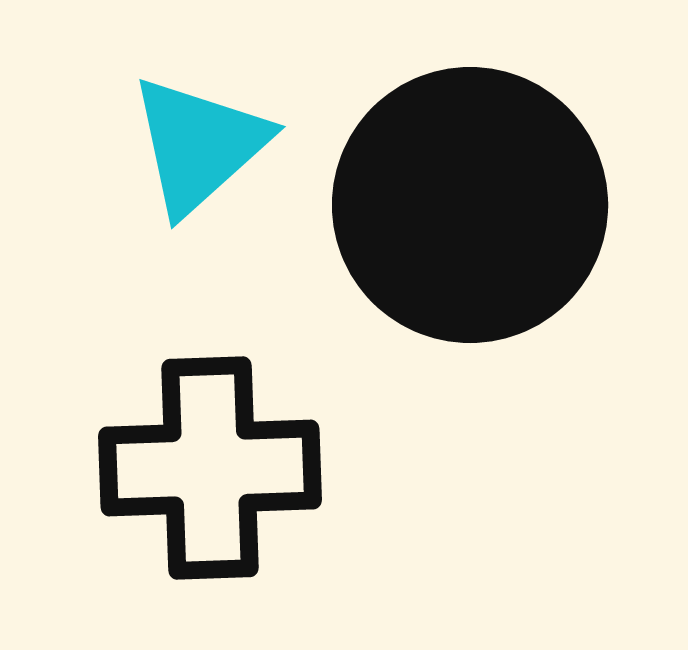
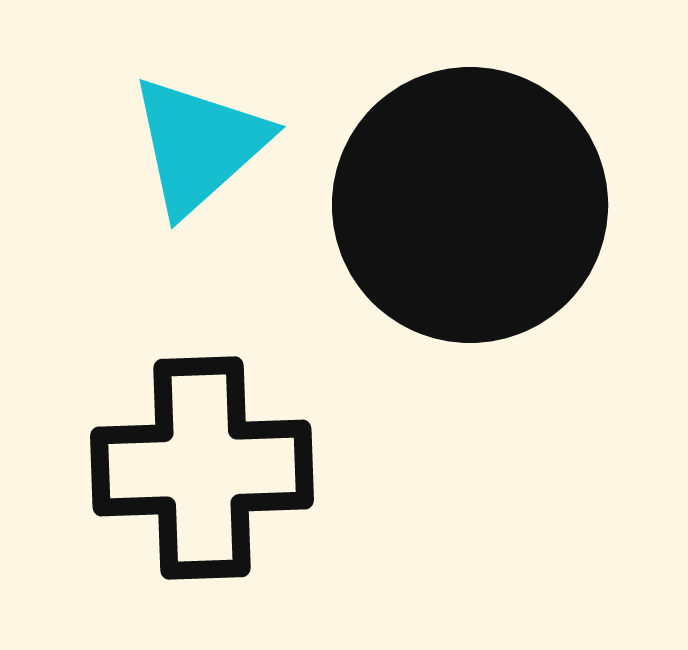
black cross: moved 8 px left
